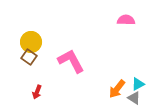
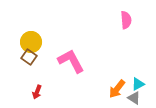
pink semicircle: rotated 84 degrees clockwise
